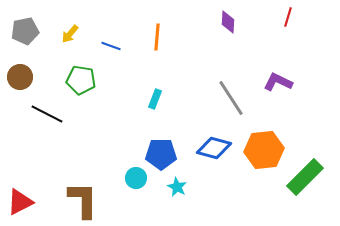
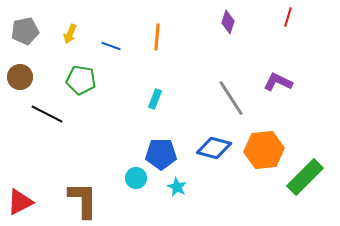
purple diamond: rotated 15 degrees clockwise
yellow arrow: rotated 18 degrees counterclockwise
